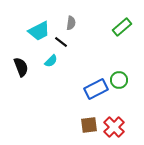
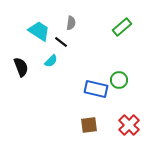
cyan trapezoid: rotated 120 degrees counterclockwise
blue rectangle: rotated 40 degrees clockwise
red cross: moved 15 px right, 2 px up
